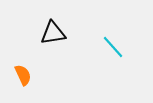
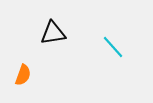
orange semicircle: rotated 45 degrees clockwise
